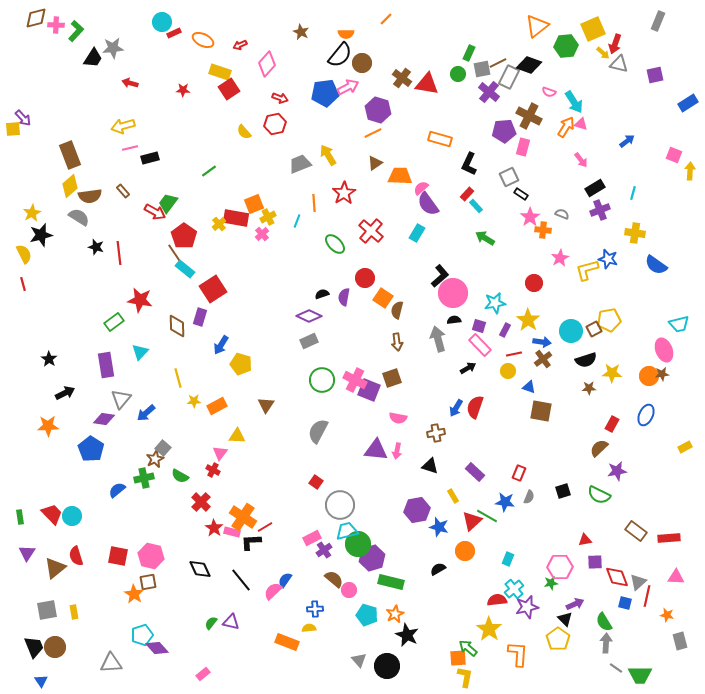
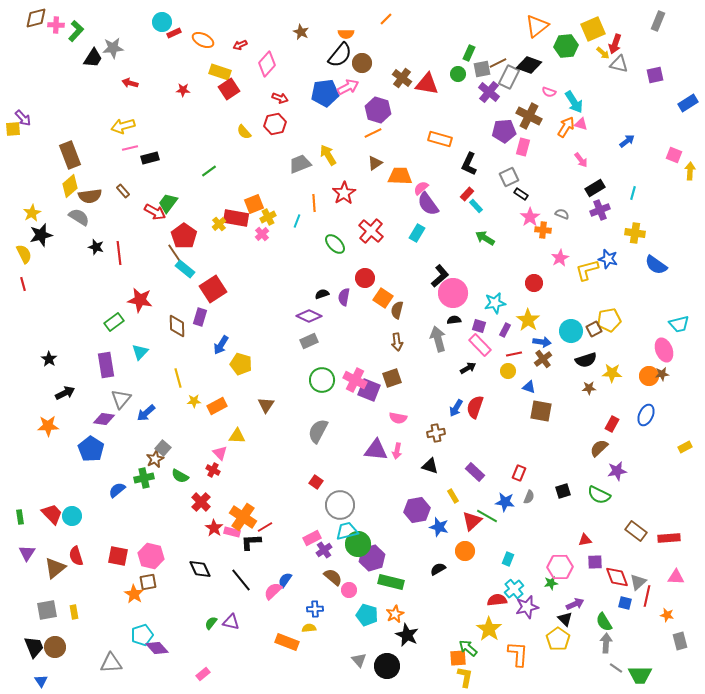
pink triangle at (220, 453): rotated 21 degrees counterclockwise
brown semicircle at (334, 579): moved 1 px left, 2 px up
